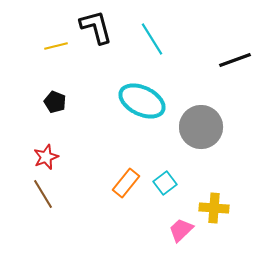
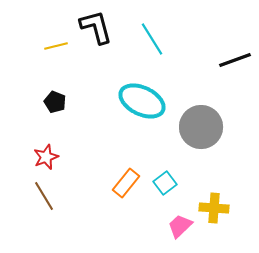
brown line: moved 1 px right, 2 px down
pink trapezoid: moved 1 px left, 4 px up
